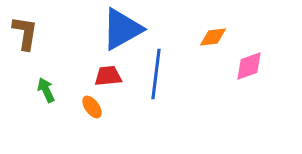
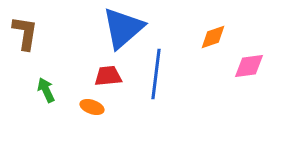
blue triangle: moved 1 px right, 1 px up; rotated 12 degrees counterclockwise
orange diamond: rotated 12 degrees counterclockwise
pink diamond: rotated 12 degrees clockwise
orange ellipse: rotated 35 degrees counterclockwise
